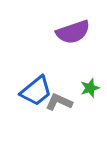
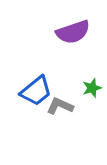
green star: moved 2 px right
gray L-shape: moved 1 px right, 4 px down
